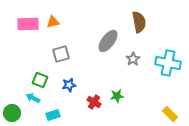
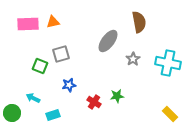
green square: moved 14 px up
